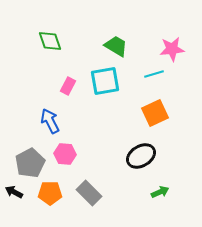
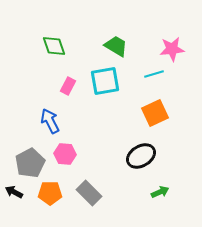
green diamond: moved 4 px right, 5 px down
